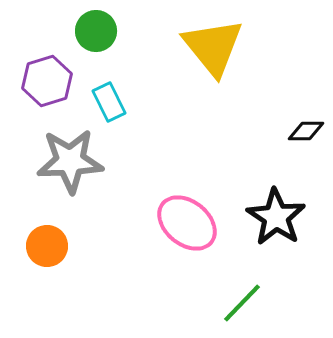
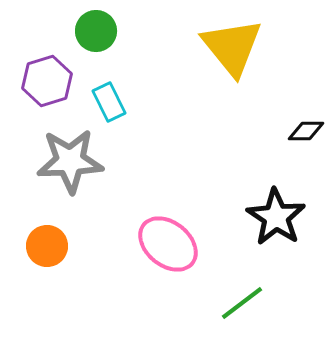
yellow triangle: moved 19 px right
pink ellipse: moved 19 px left, 21 px down
green line: rotated 9 degrees clockwise
